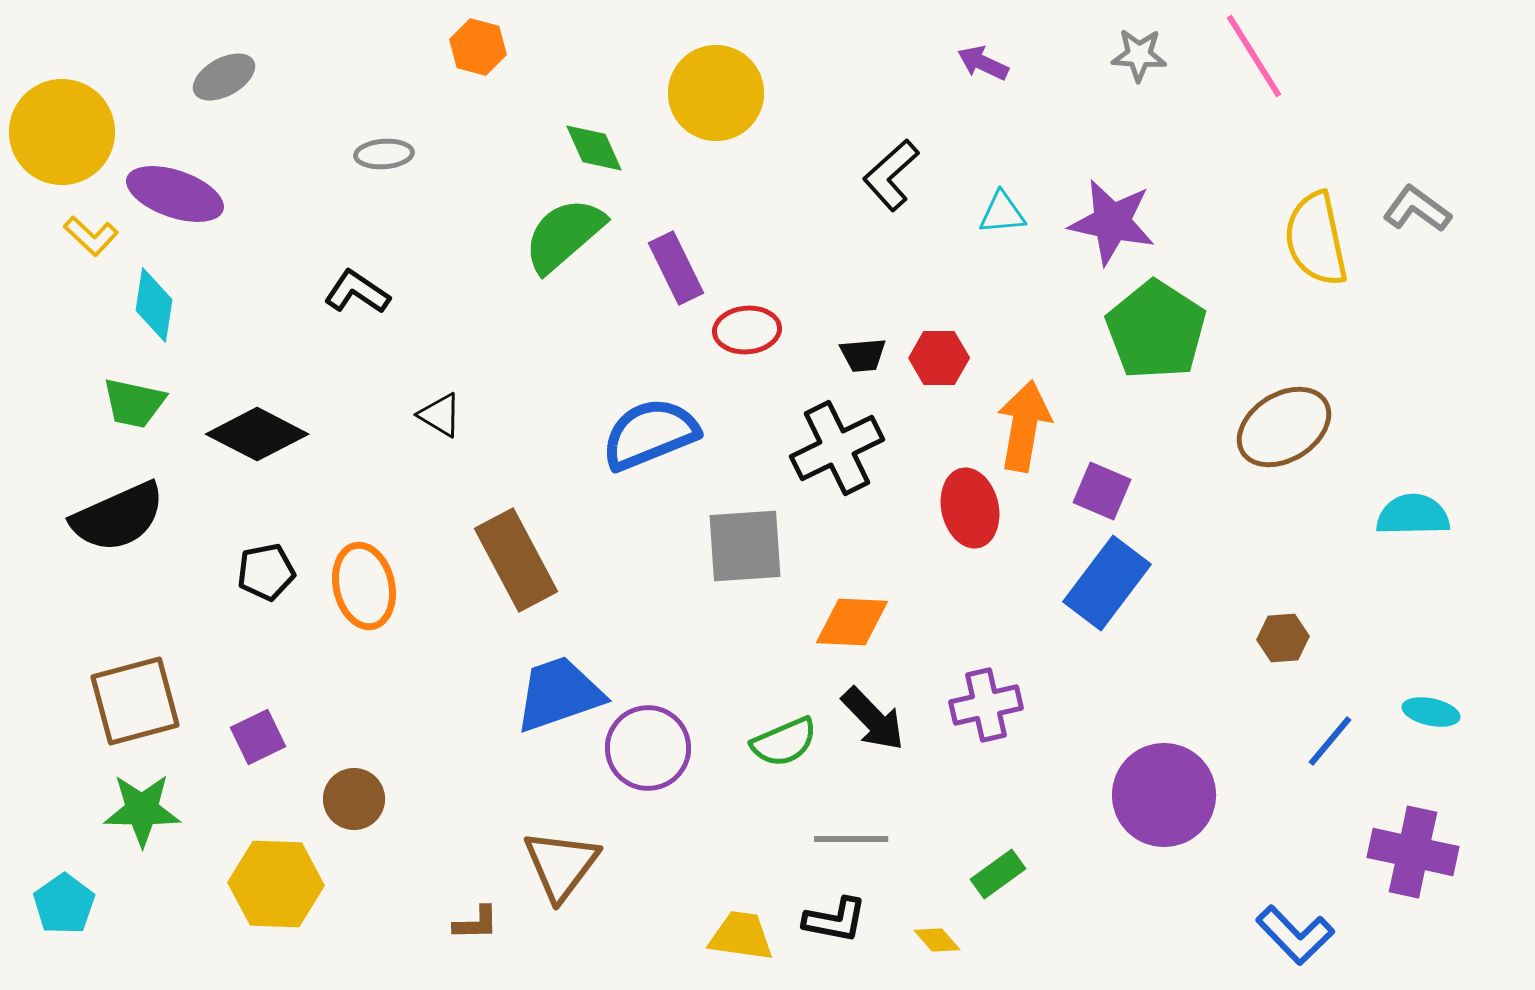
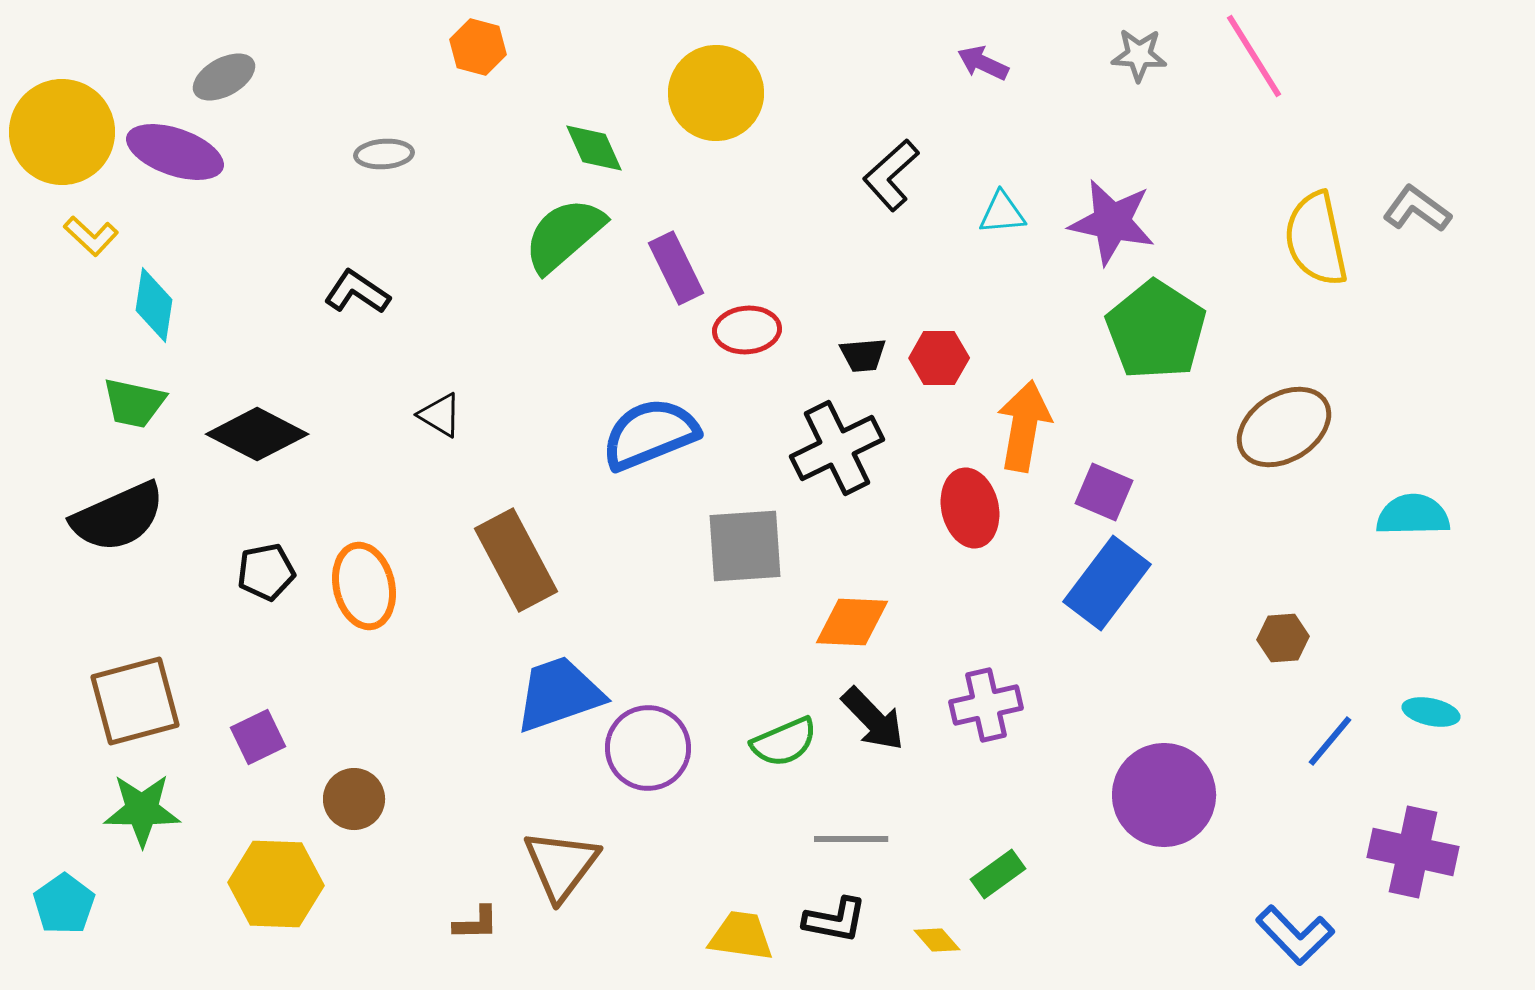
purple ellipse at (175, 194): moved 42 px up
purple square at (1102, 491): moved 2 px right, 1 px down
